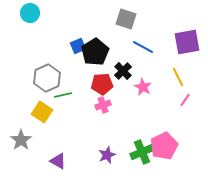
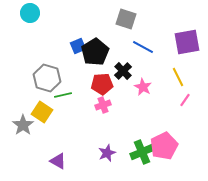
gray hexagon: rotated 20 degrees counterclockwise
gray star: moved 2 px right, 15 px up
purple star: moved 2 px up
